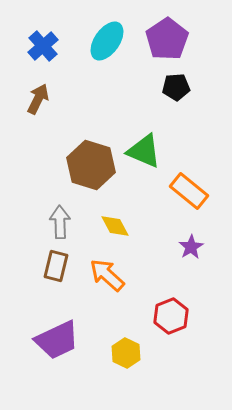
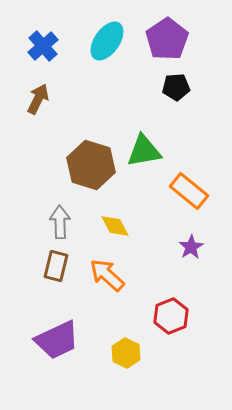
green triangle: rotated 33 degrees counterclockwise
